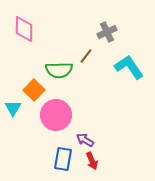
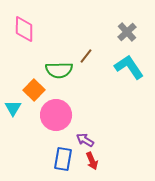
gray cross: moved 20 px right; rotated 18 degrees counterclockwise
